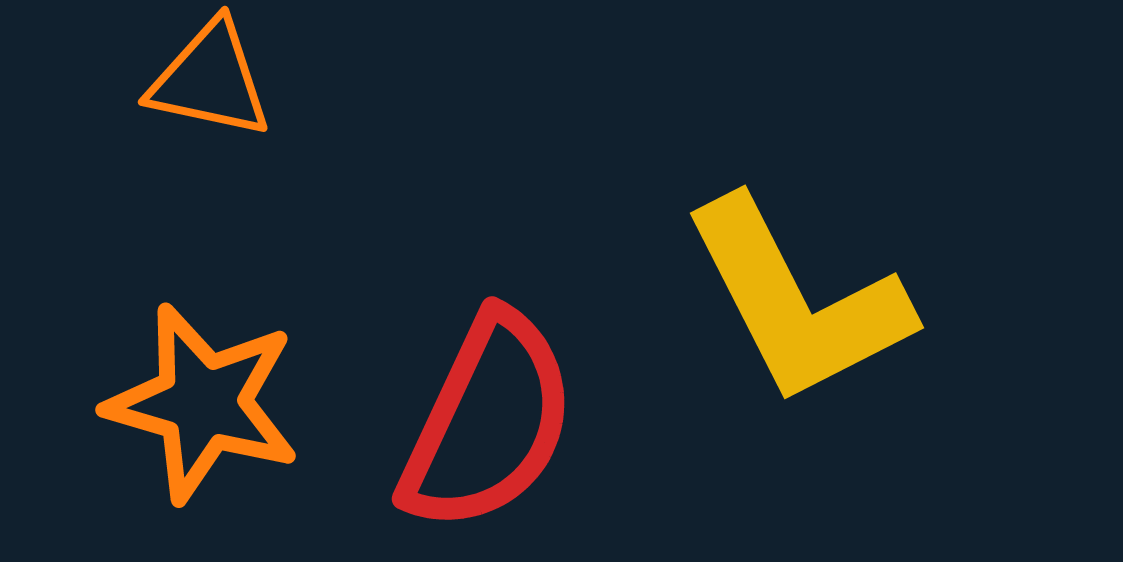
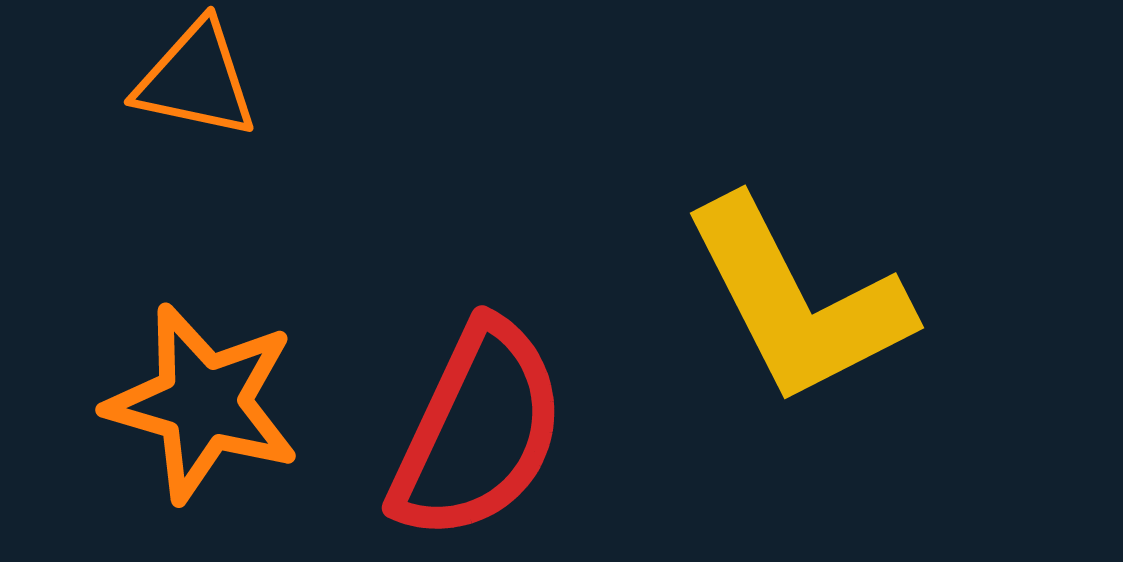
orange triangle: moved 14 px left
red semicircle: moved 10 px left, 9 px down
